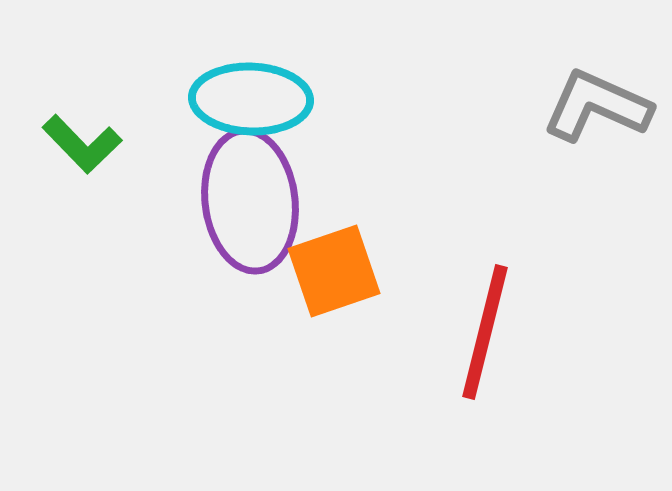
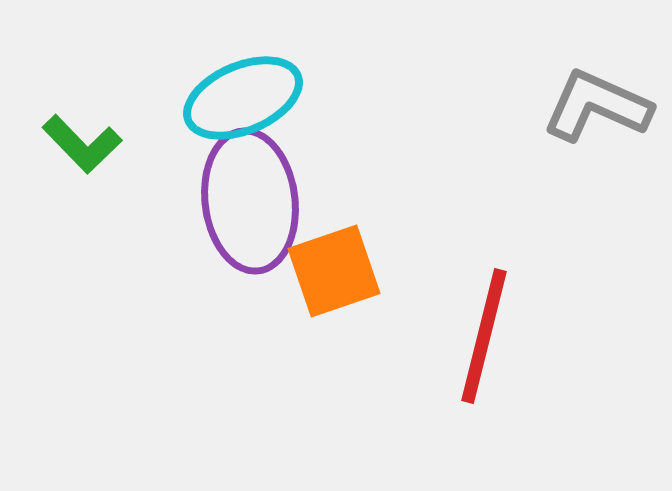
cyan ellipse: moved 8 px left, 1 px up; rotated 25 degrees counterclockwise
red line: moved 1 px left, 4 px down
